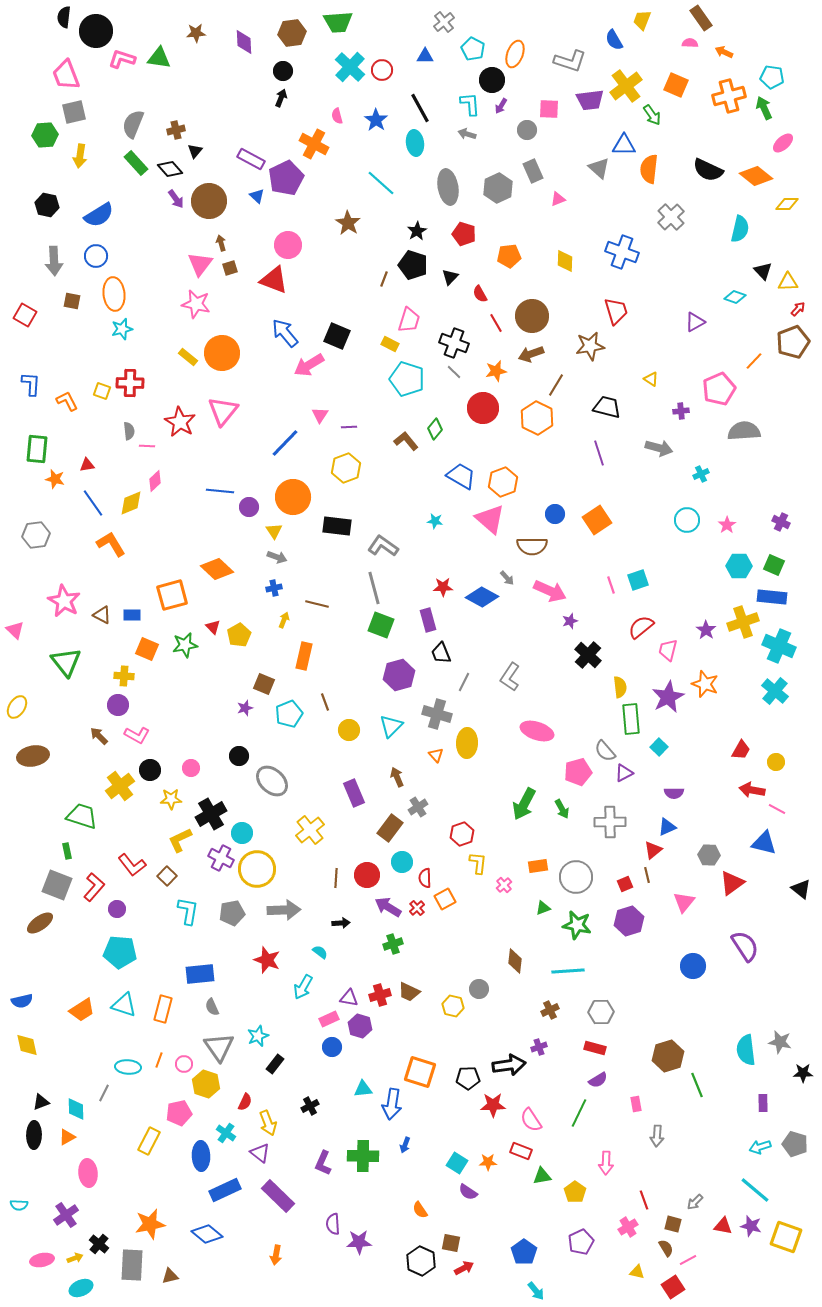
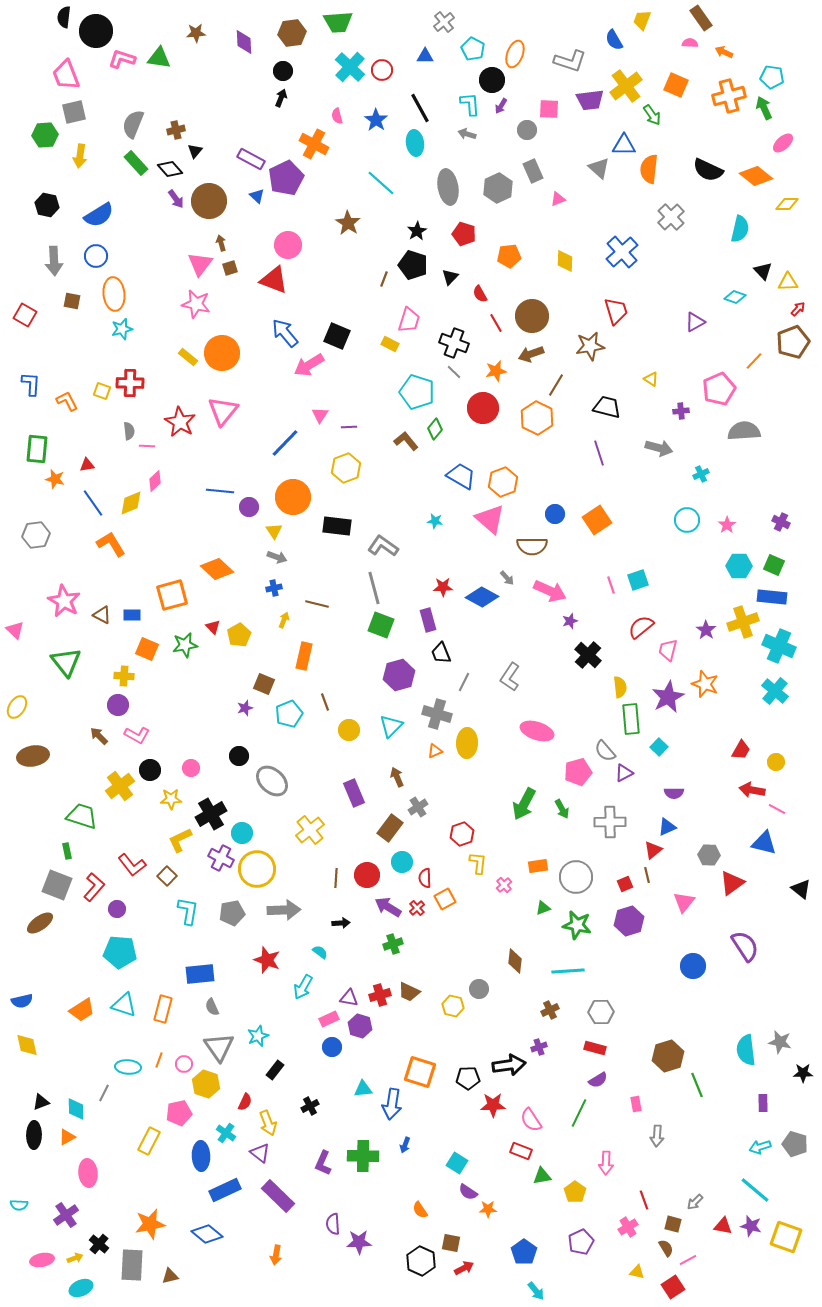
blue cross at (622, 252): rotated 28 degrees clockwise
cyan pentagon at (407, 379): moved 10 px right, 13 px down
orange triangle at (436, 755): moved 1 px left, 4 px up; rotated 49 degrees clockwise
black rectangle at (275, 1064): moved 6 px down
orange star at (488, 1162): moved 47 px down
